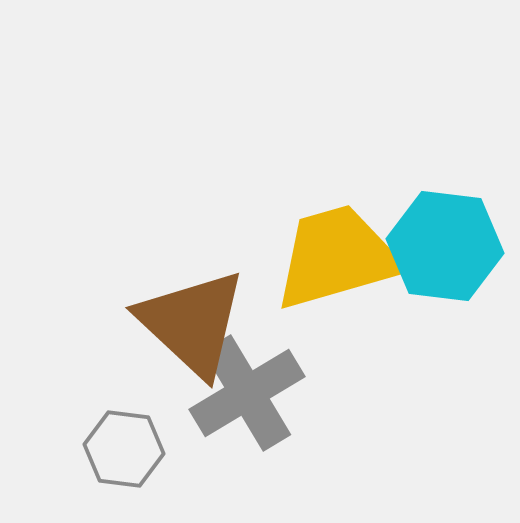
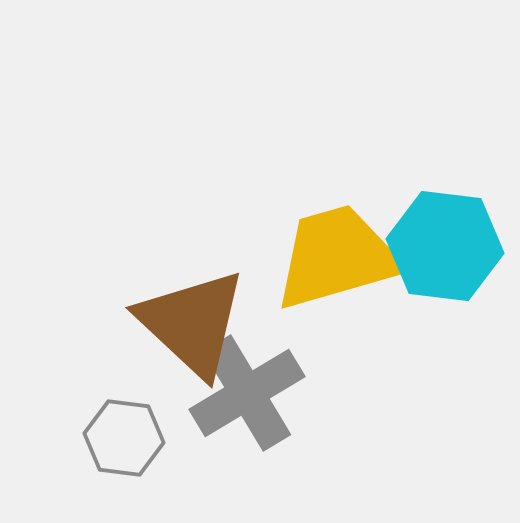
gray hexagon: moved 11 px up
